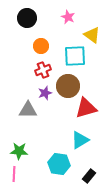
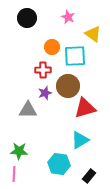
yellow triangle: moved 1 px right, 1 px up
orange circle: moved 11 px right, 1 px down
red cross: rotated 21 degrees clockwise
red triangle: moved 1 px left
